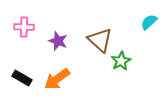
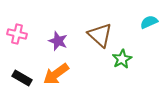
cyan semicircle: rotated 18 degrees clockwise
pink cross: moved 7 px left, 7 px down; rotated 12 degrees clockwise
brown triangle: moved 5 px up
green star: moved 1 px right, 2 px up
orange arrow: moved 1 px left, 5 px up
